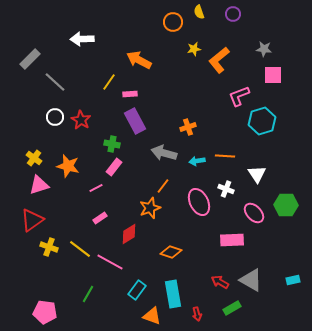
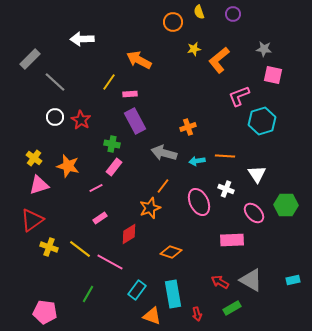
pink square at (273, 75): rotated 12 degrees clockwise
